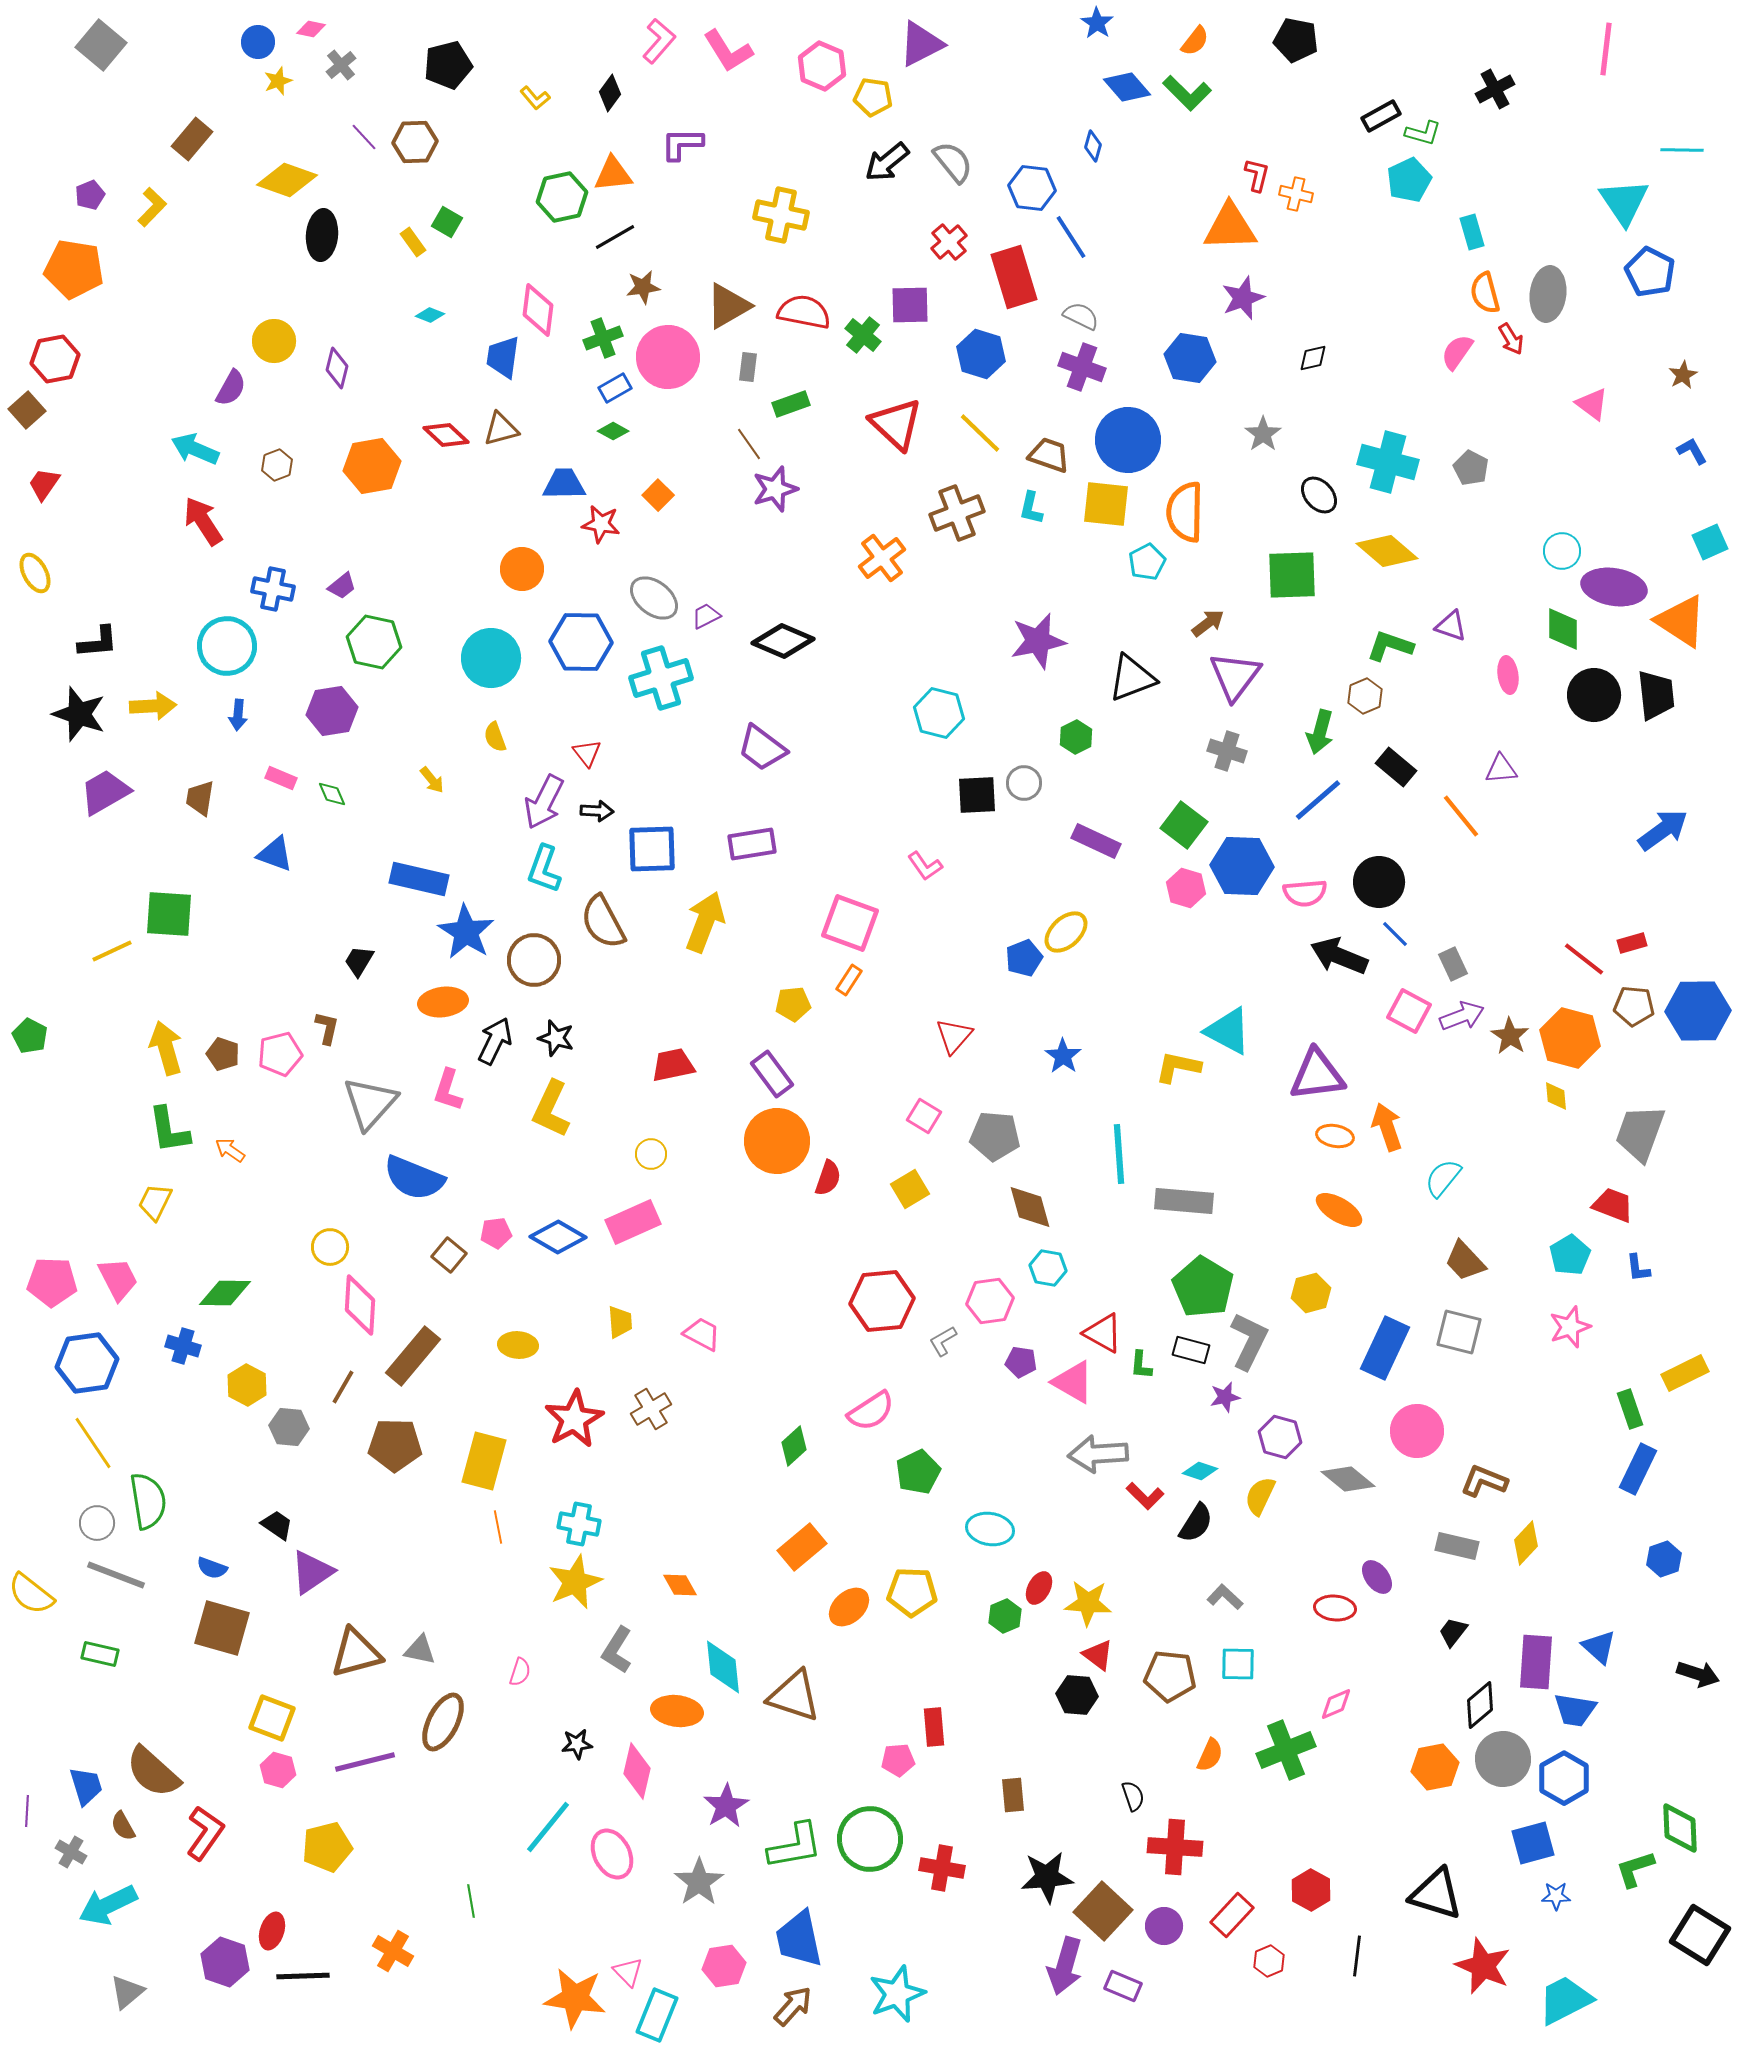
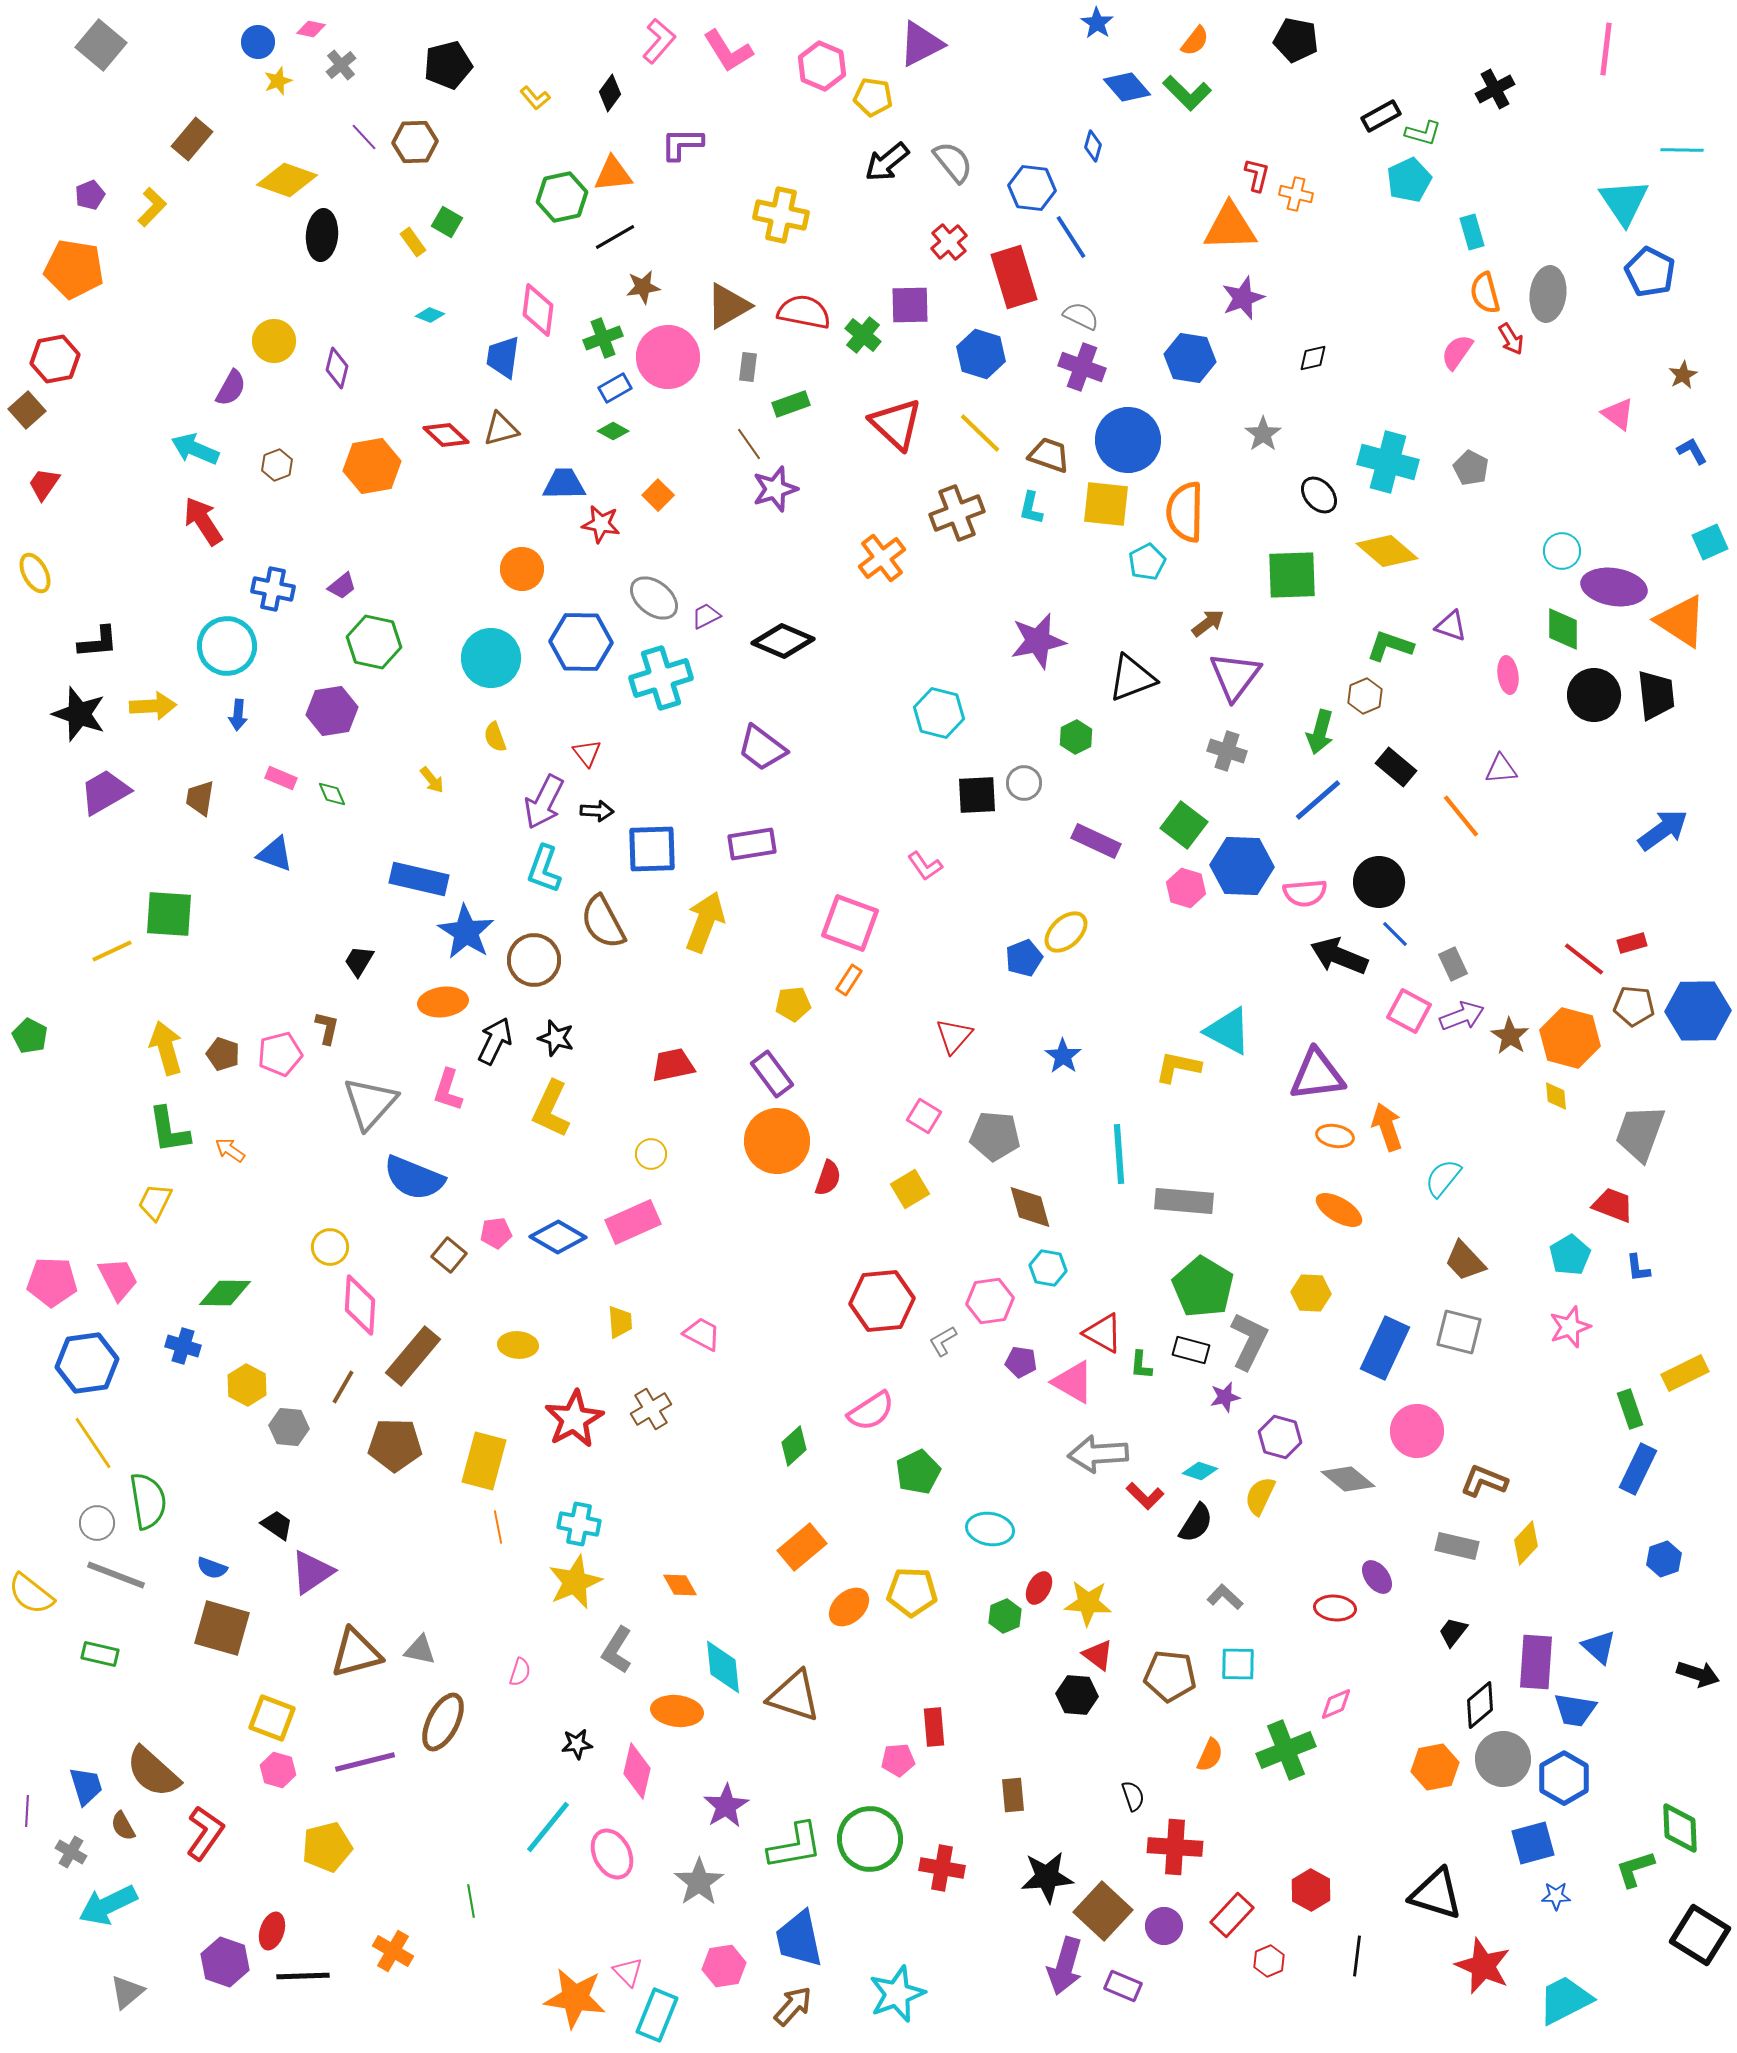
pink triangle at (1592, 404): moved 26 px right, 10 px down
yellow hexagon at (1311, 1293): rotated 18 degrees clockwise
